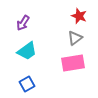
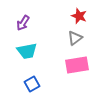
cyan trapezoid: rotated 25 degrees clockwise
pink rectangle: moved 4 px right, 2 px down
blue square: moved 5 px right
